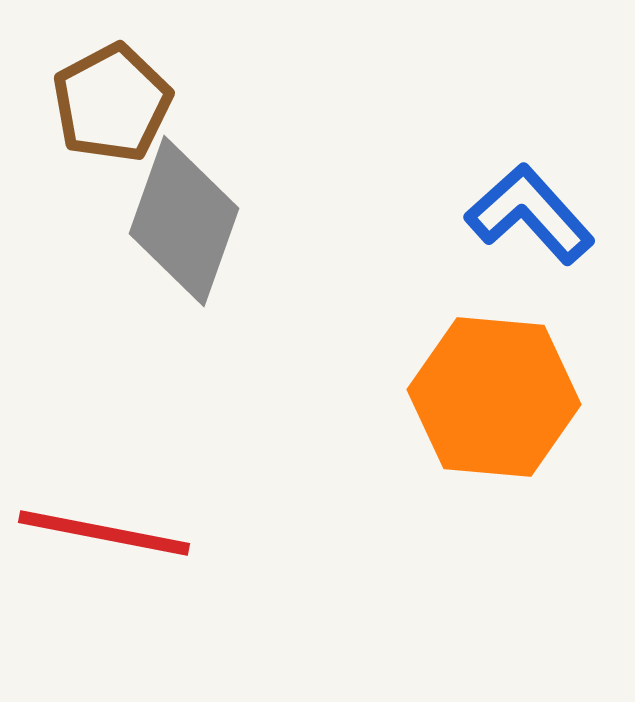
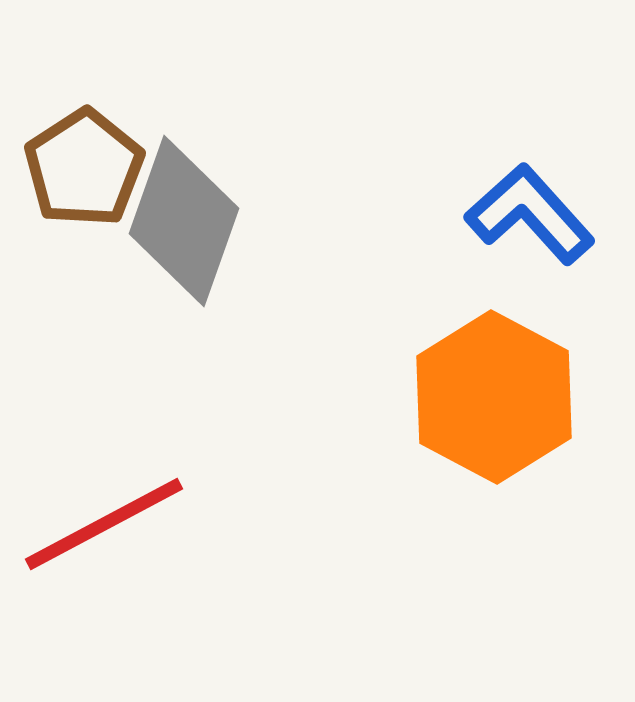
brown pentagon: moved 28 px left, 65 px down; rotated 5 degrees counterclockwise
orange hexagon: rotated 23 degrees clockwise
red line: moved 9 px up; rotated 39 degrees counterclockwise
